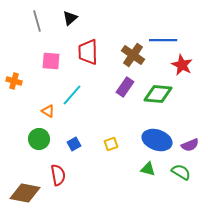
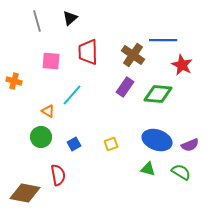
green circle: moved 2 px right, 2 px up
